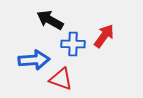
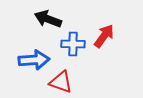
black arrow: moved 2 px left, 1 px up; rotated 8 degrees counterclockwise
red triangle: moved 3 px down
